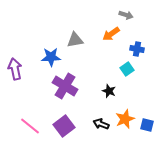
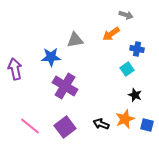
black star: moved 26 px right, 4 px down
purple square: moved 1 px right, 1 px down
